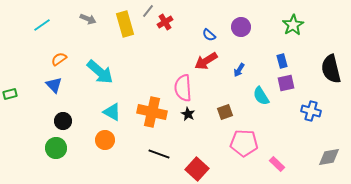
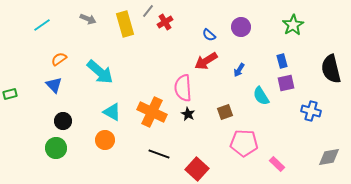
orange cross: rotated 12 degrees clockwise
